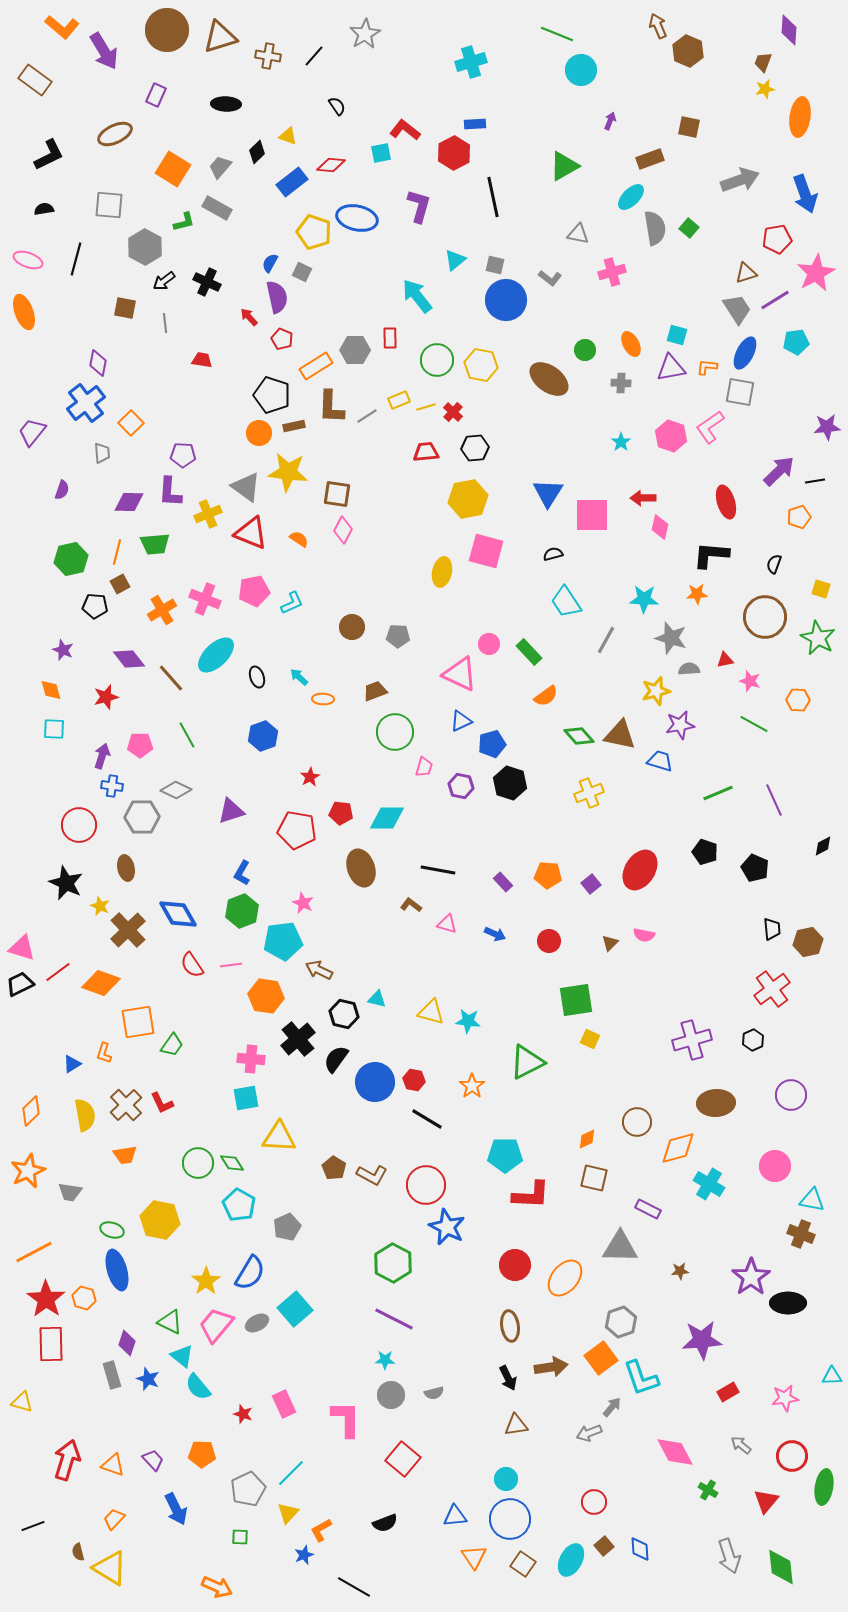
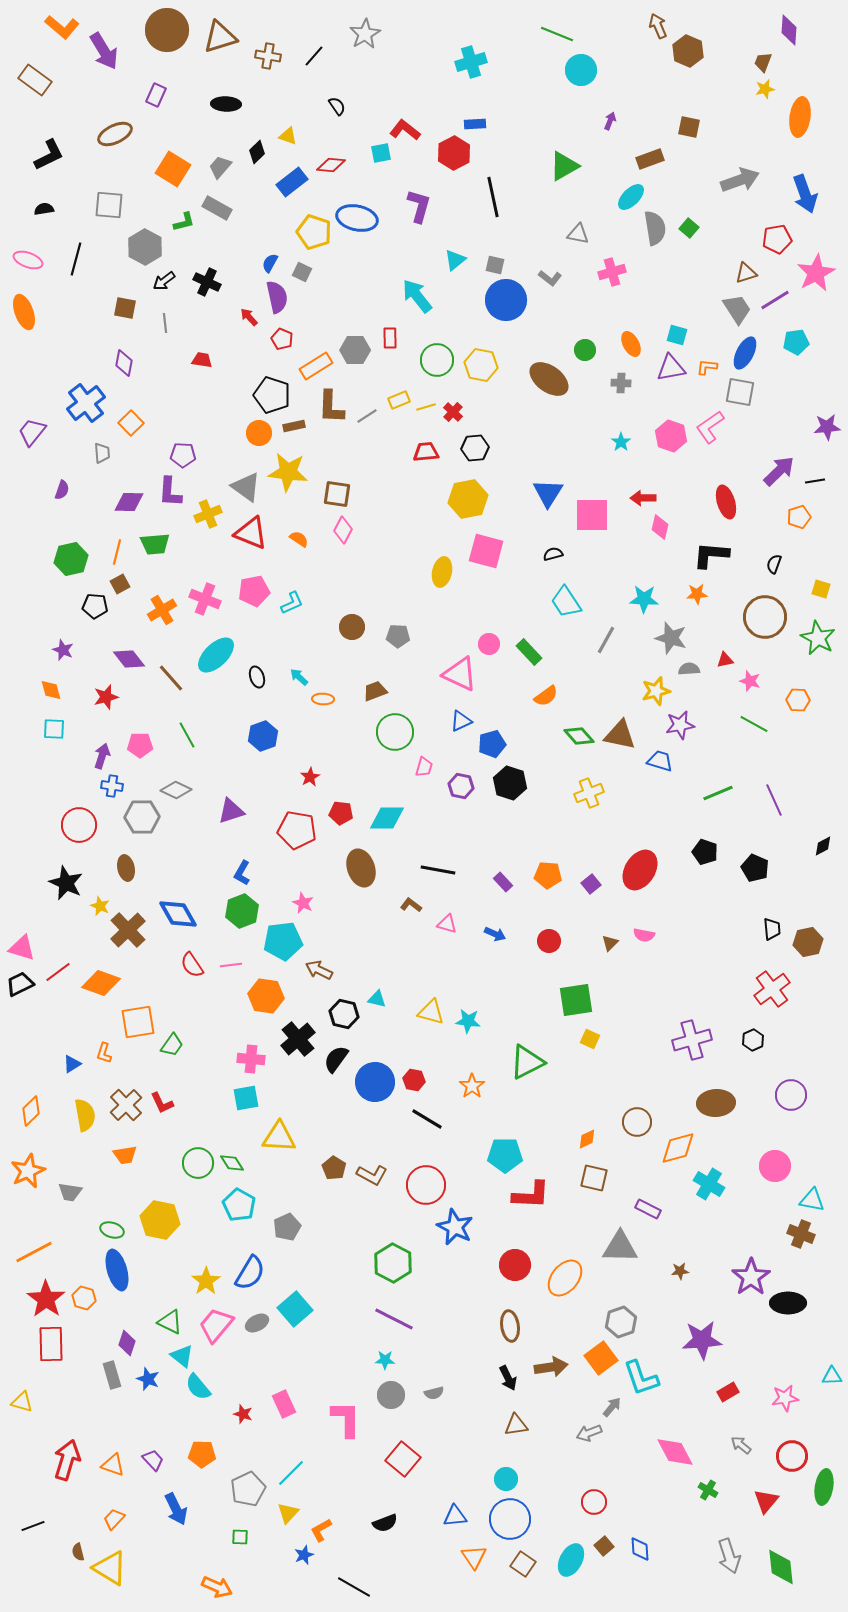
purple diamond at (98, 363): moved 26 px right
blue star at (447, 1227): moved 8 px right
